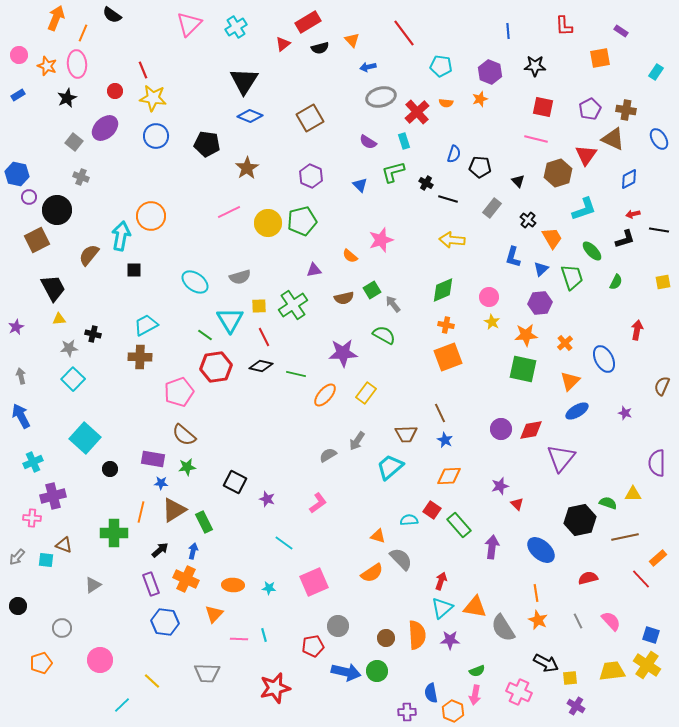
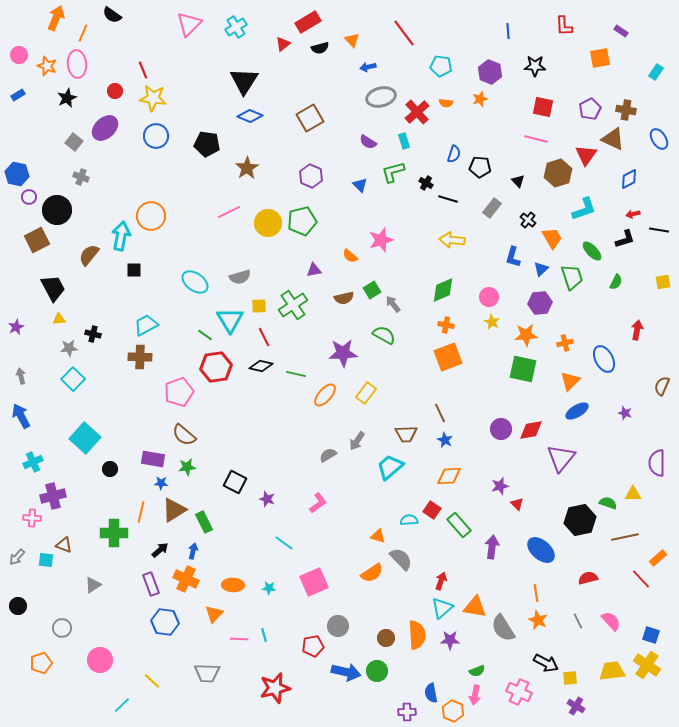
orange cross at (565, 343): rotated 28 degrees clockwise
